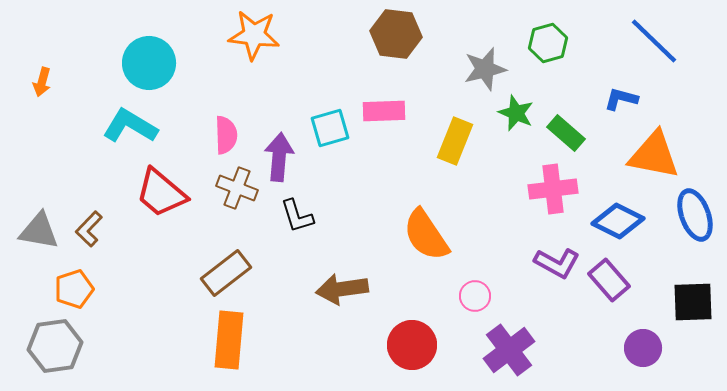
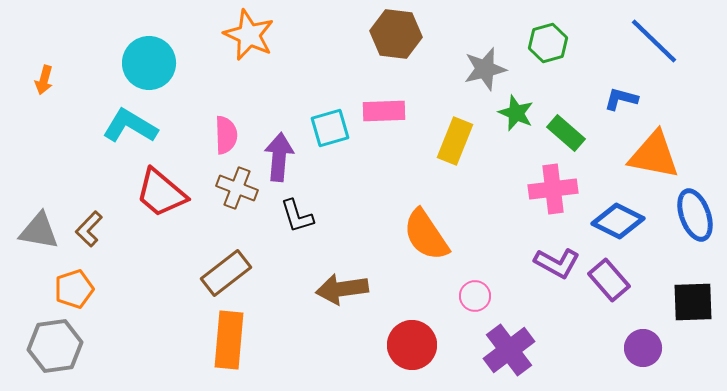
orange star: moved 5 px left; rotated 18 degrees clockwise
orange arrow: moved 2 px right, 2 px up
